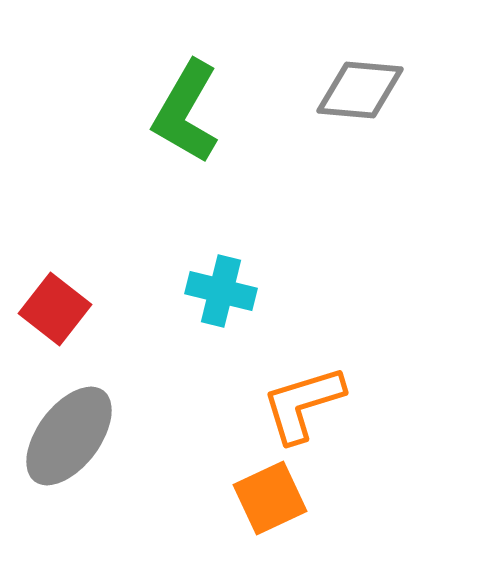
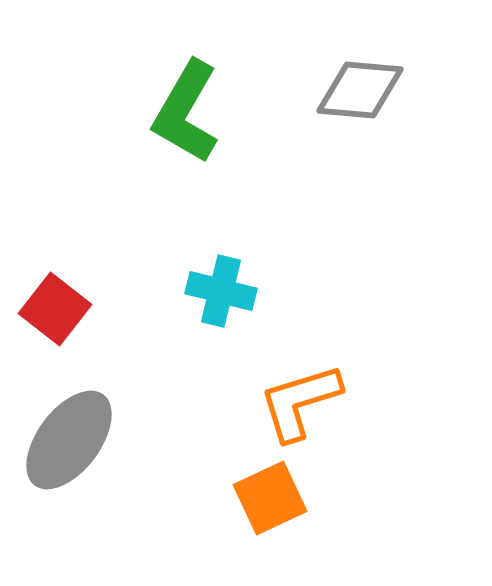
orange L-shape: moved 3 px left, 2 px up
gray ellipse: moved 4 px down
